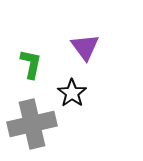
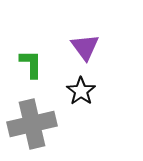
green L-shape: rotated 12 degrees counterclockwise
black star: moved 9 px right, 2 px up
